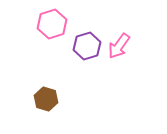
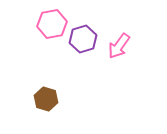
pink hexagon: rotated 8 degrees clockwise
purple hexagon: moved 4 px left, 7 px up
